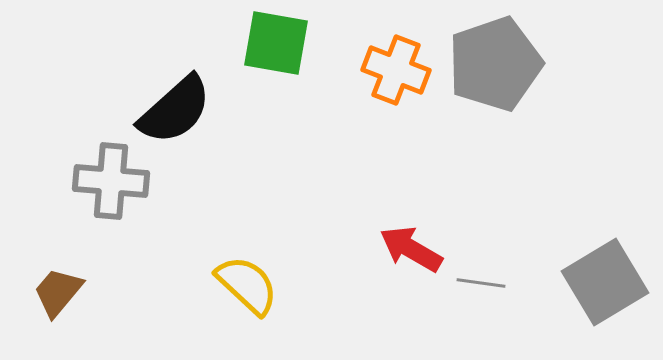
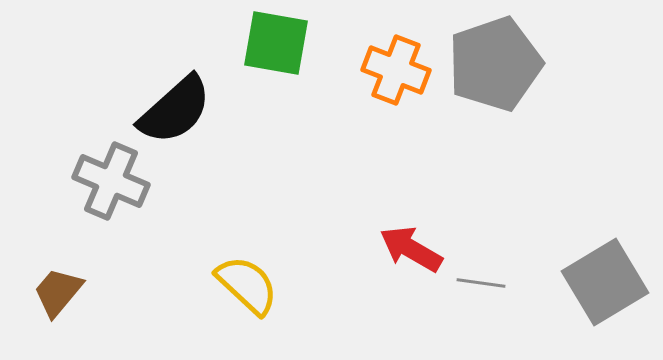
gray cross: rotated 18 degrees clockwise
